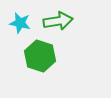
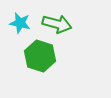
green arrow: moved 1 px left, 3 px down; rotated 24 degrees clockwise
